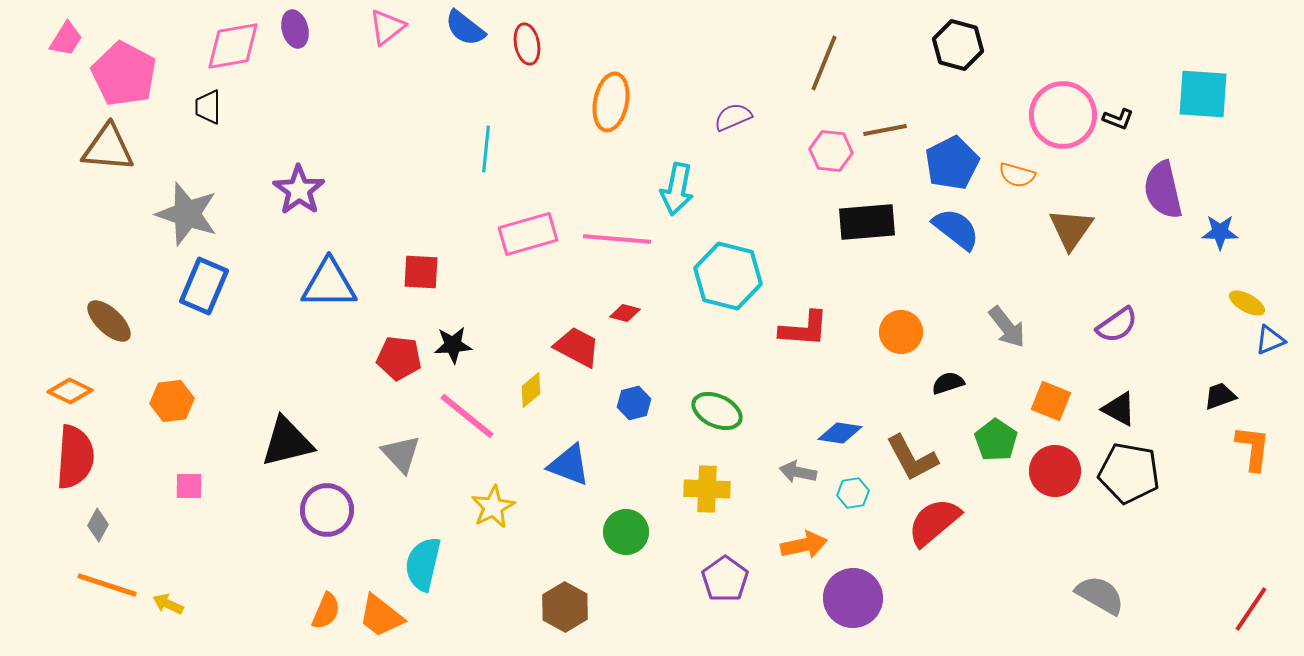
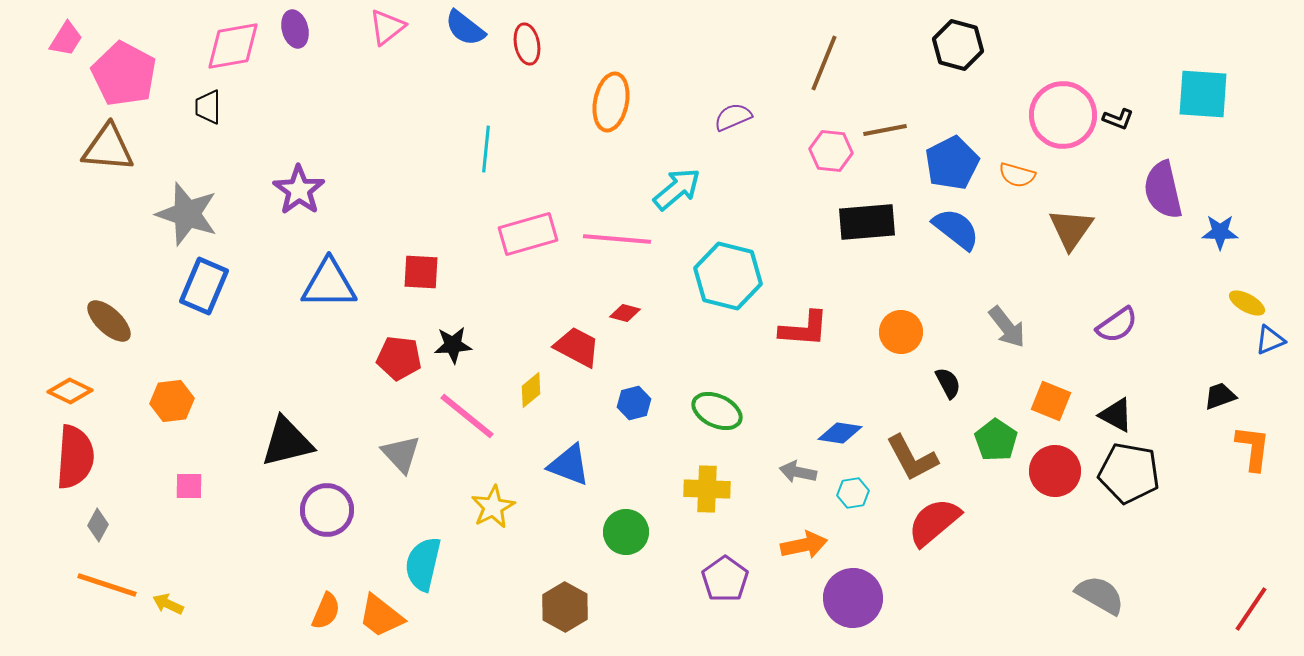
cyan arrow at (677, 189): rotated 141 degrees counterclockwise
black semicircle at (948, 383): rotated 80 degrees clockwise
black triangle at (1119, 409): moved 3 px left, 6 px down
